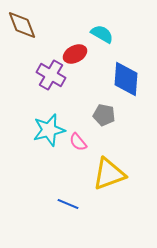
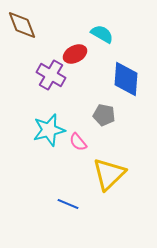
yellow triangle: rotated 24 degrees counterclockwise
